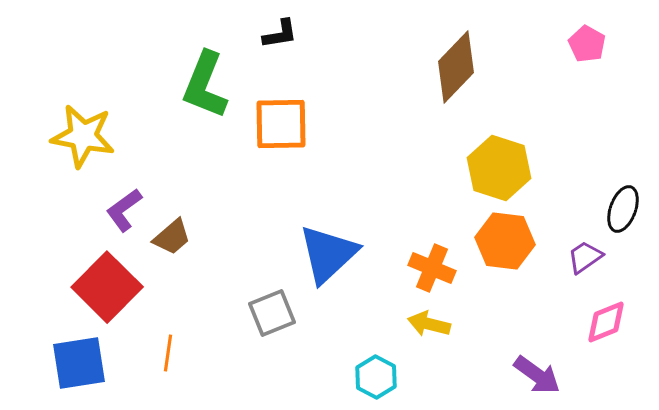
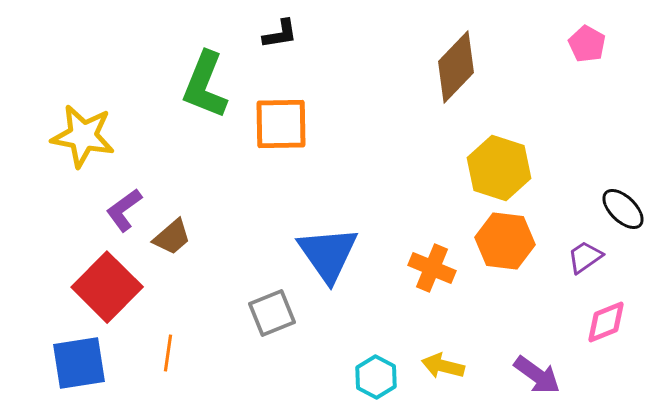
black ellipse: rotated 66 degrees counterclockwise
blue triangle: rotated 22 degrees counterclockwise
yellow arrow: moved 14 px right, 42 px down
